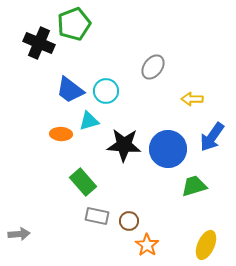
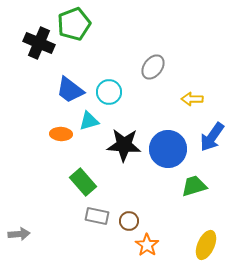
cyan circle: moved 3 px right, 1 px down
